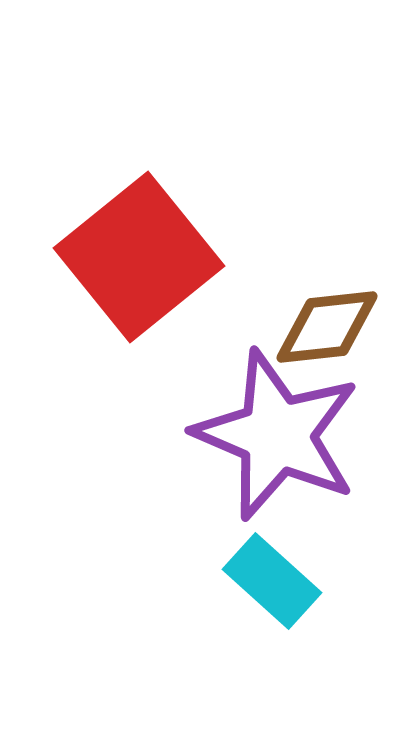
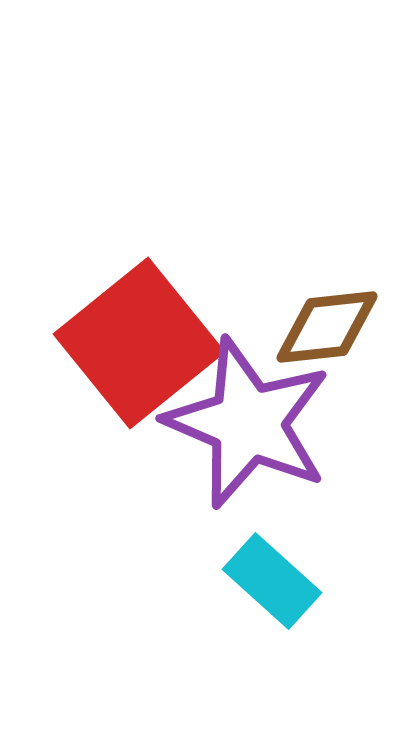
red square: moved 86 px down
purple star: moved 29 px left, 12 px up
